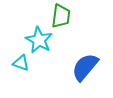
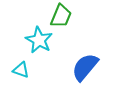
green trapezoid: rotated 15 degrees clockwise
cyan triangle: moved 7 px down
